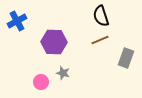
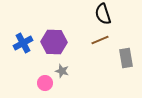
black semicircle: moved 2 px right, 2 px up
blue cross: moved 6 px right, 22 px down
gray rectangle: rotated 30 degrees counterclockwise
gray star: moved 1 px left, 2 px up
pink circle: moved 4 px right, 1 px down
